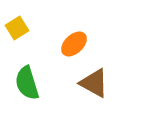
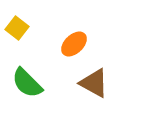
yellow square: rotated 20 degrees counterclockwise
green semicircle: rotated 28 degrees counterclockwise
